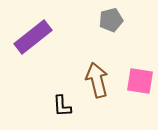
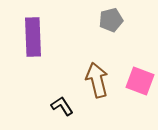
purple rectangle: rotated 54 degrees counterclockwise
pink square: rotated 12 degrees clockwise
black L-shape: rotated 150 degrees clockwise
